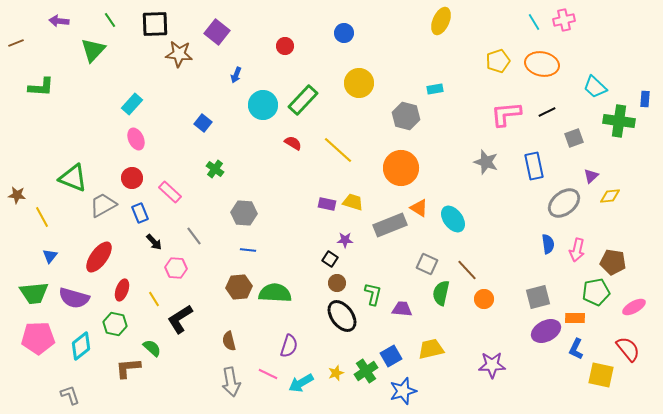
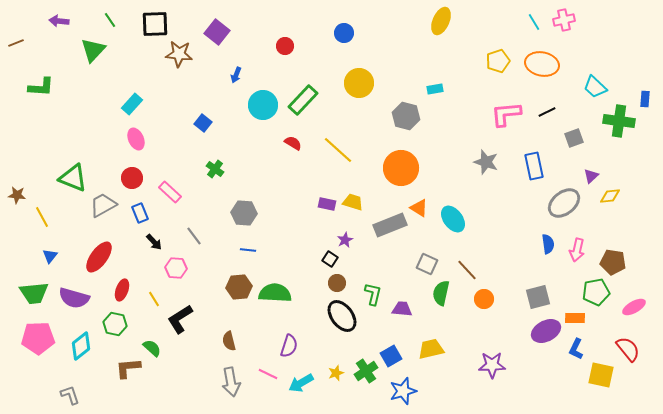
purple star at (345, 240): rotated 28 degrees counterclockwise
